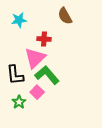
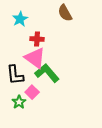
brown semicircle: moved 3 px up
cyan star: moved 1 px right, 1 px up; rotated 21 degrees counterclockwise
red cross: moved 7 px left
pink triangle: rotated 40 degrees counterclockwise
green L-shape: moved 2 px up
pink square: moved 5 px left
